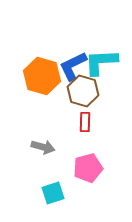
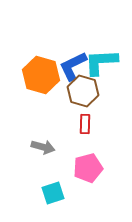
orange hexagon: moved 1 px left, 1 px up
red rectangle: moved 2 px down
